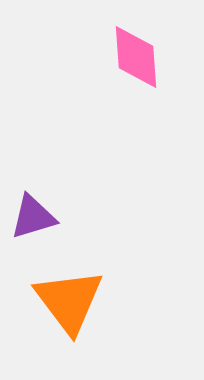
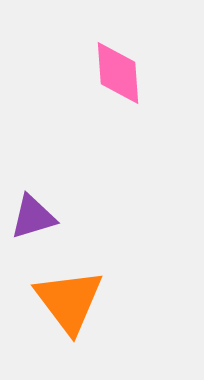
pink diamond: moved 18 px left, 16 px down
